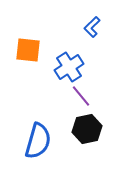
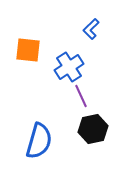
blue L-shape: moved 1 px left, 2 px down
purple line: rotated 15 degrees clockwise
black hexagon: moved 6 px right
blue semicircle: moved 1 px right
